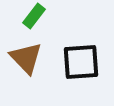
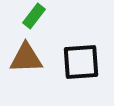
brown triangle: rotated 48 degrees counterclockwise
